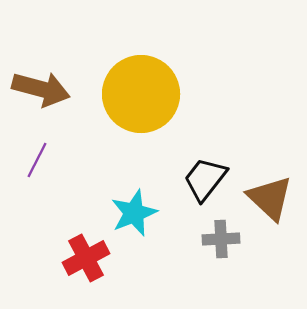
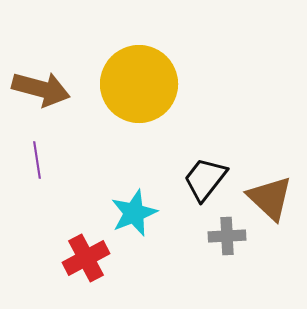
yellow circle: moved 2 px left, 10 px up
purple line: rotated 36 degrees counterclockwise
gray cross: moved 6 px right, 3 px up
